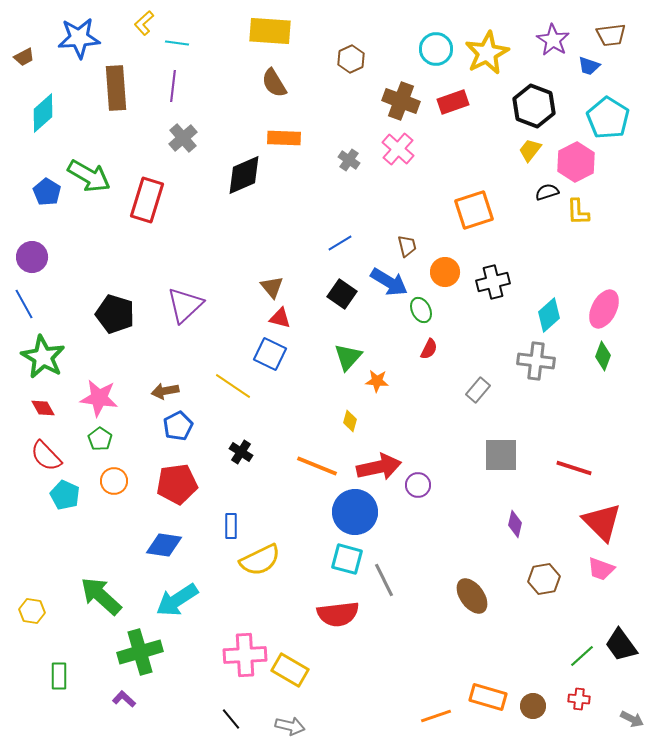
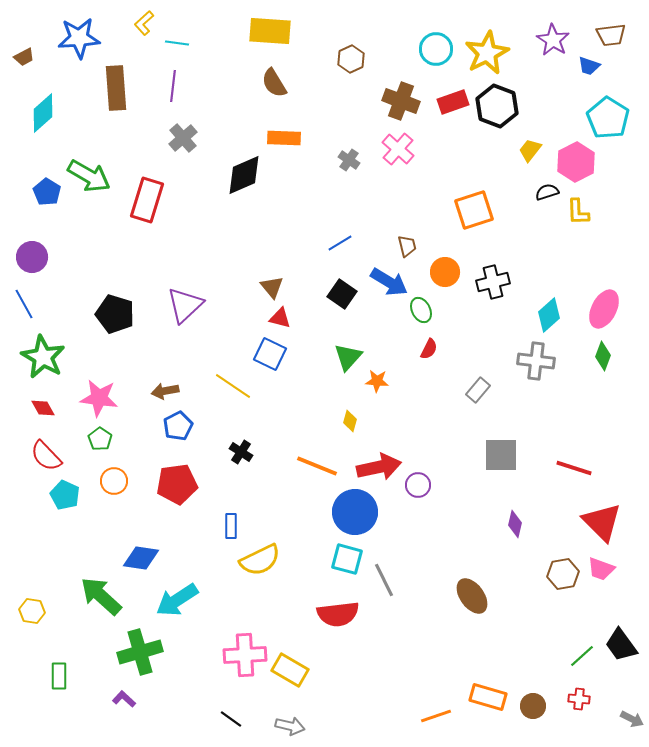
black hexagon at (534, 106): moved 37 px left
blue diamond at (164, 545): moved 23 px left, 13 px down
brown hexagon at (544, 579): moved 19 px right, 5 px up
black line at (231, 719): rotated 15 degrees counterclockwise
